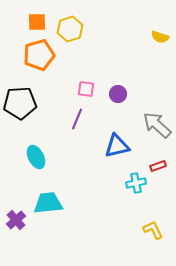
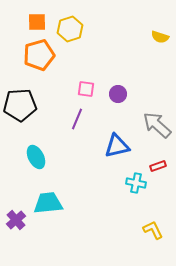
black pentagon: moved 2 px down
cyan cross: rotated 24 degrees clockwise
